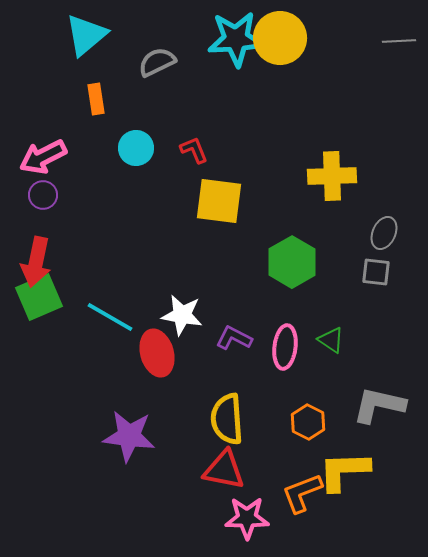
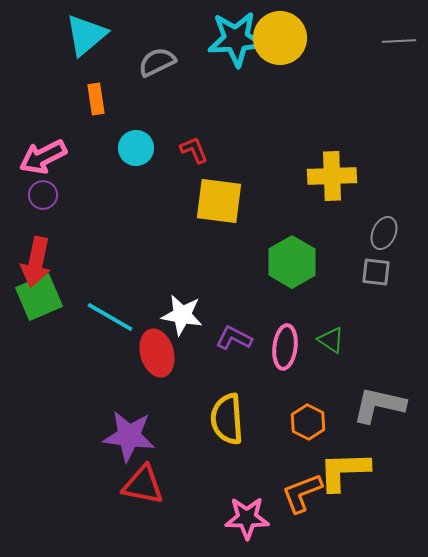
red triangle: moved 81 px left, 15 px down
